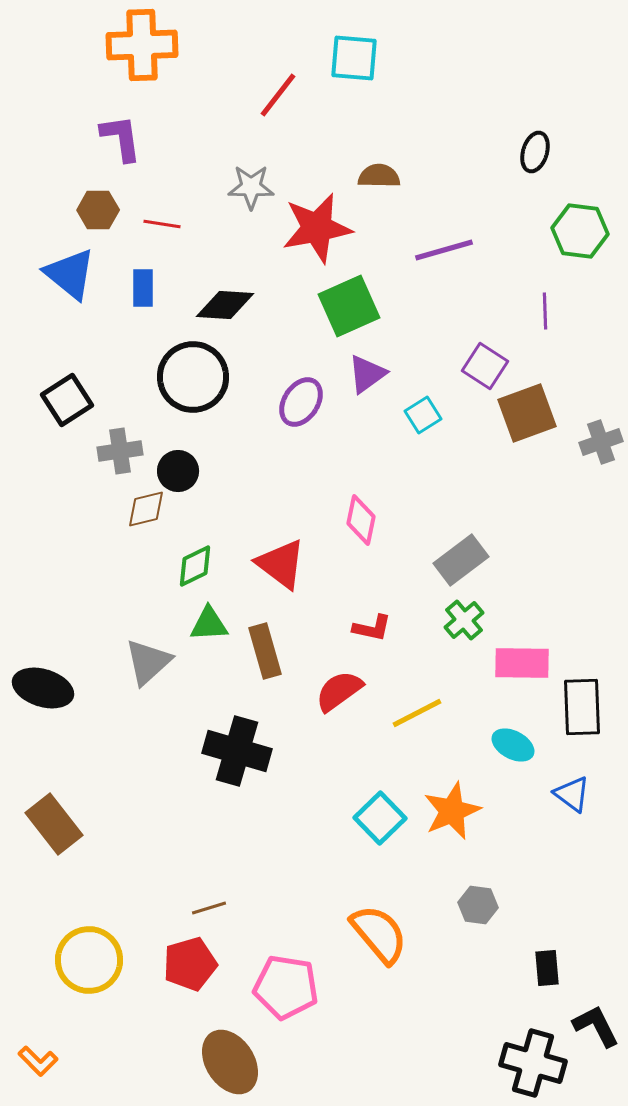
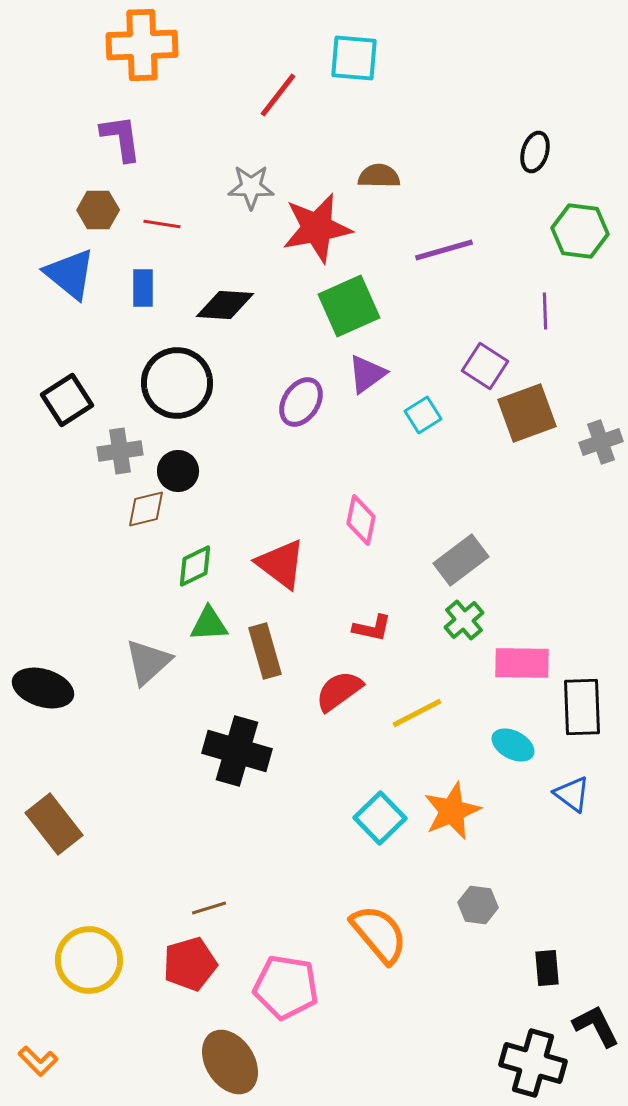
black circle at (193, 377): moved 16 px left, 6 px down
